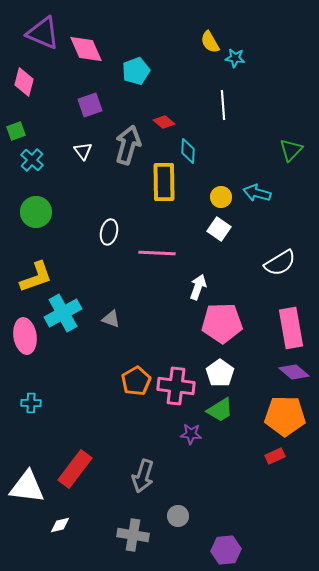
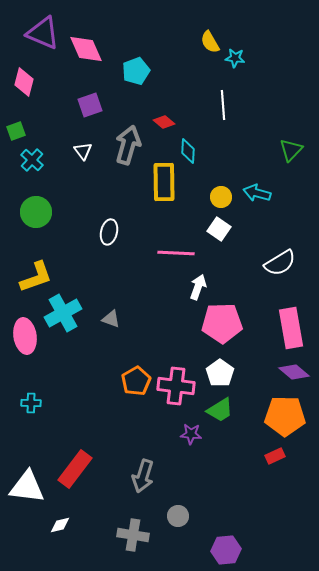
pink line at (157, 253): moved 19 px right
